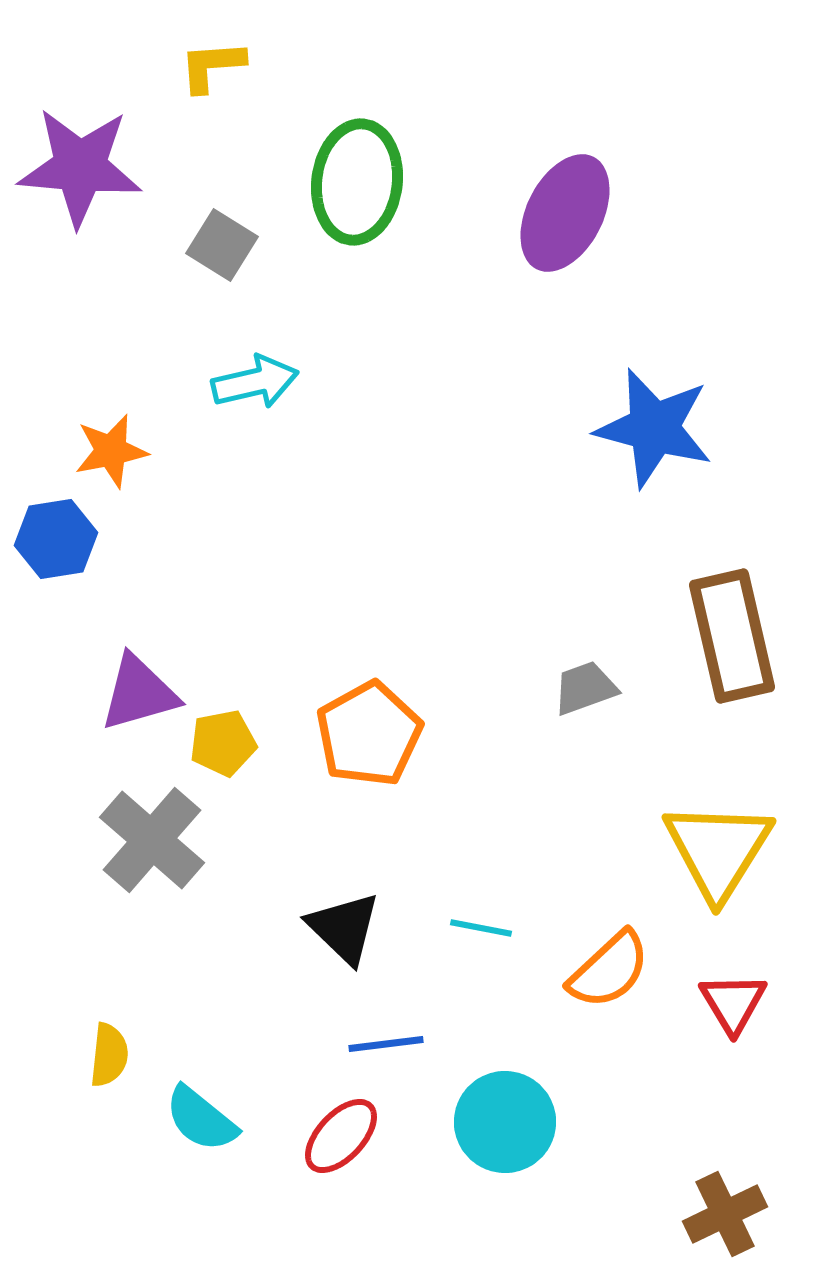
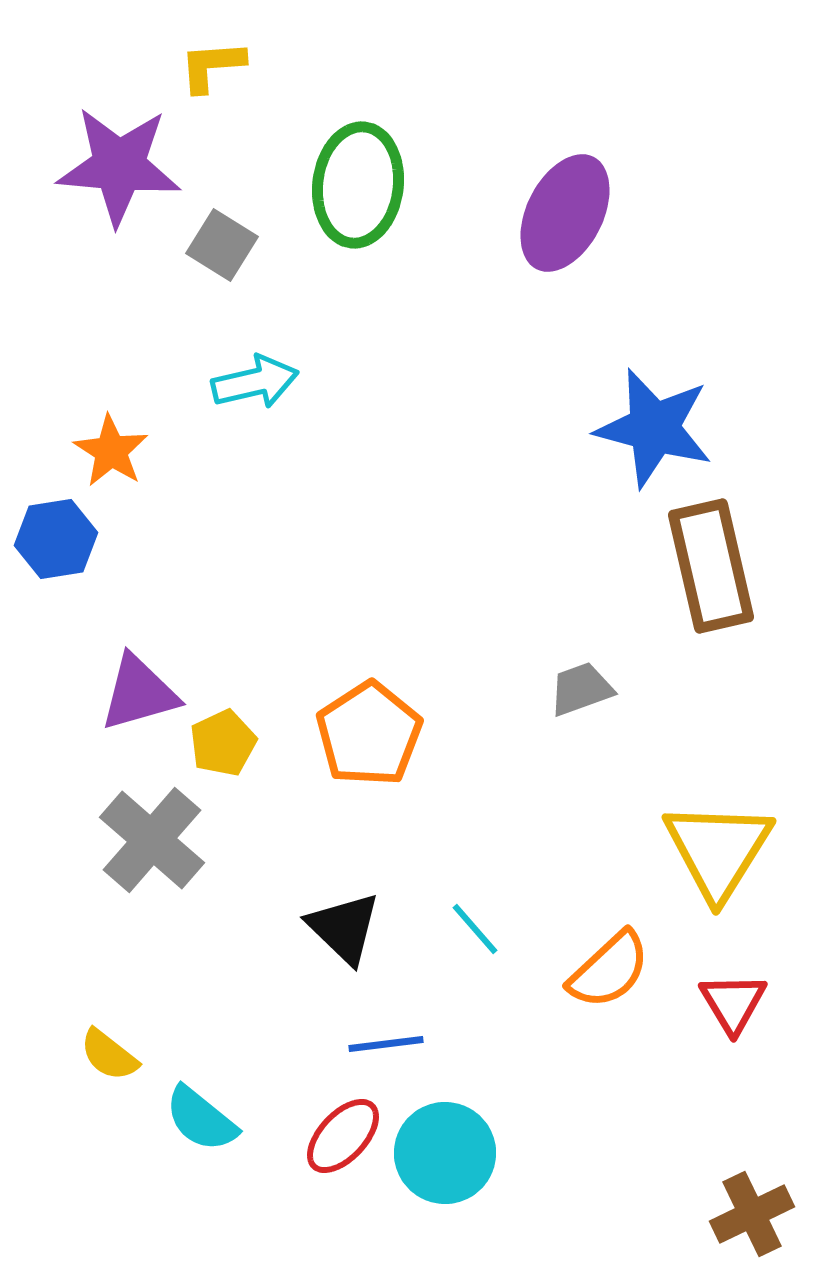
purple star: moved 39 px right, 1 px up
green ellipse: moved 1 px right, 3 px down
orange star: rotated 28 degrees counterclockwise
brown rectangle: moved 21 px left, 70 px up
gray trapezoid: moved 4 px left, 1 px down
orange pentagon: rotated 4 degrees counterclockwise
yellow pentagon: rotated 14 degrees counterclockwise
cyan line: moved 6 px left, 1 px down; rotated 38 degrees clockwise
yellow semicircle: rotated 122 degrees clockwise
cyan circle: moved 60 px left, 31 px down
red ellipse: moved 2 px right
brown cross: moved 27 px right
